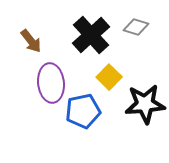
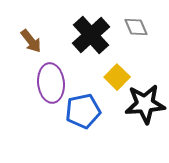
gray diamond: rotated 50 degrees clockwise
yellow square: moved 8 px right
